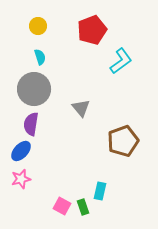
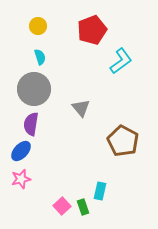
brown pentagon: rotated 24 degrees counterclockwise
pink square: rotated 18 degrees clockwise
